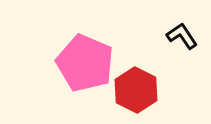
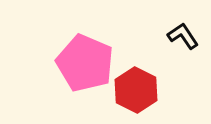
black L-shape: moved 1 px right
